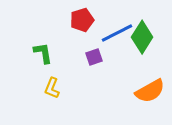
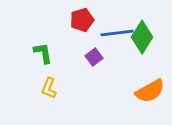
blue line: rotated 20 degrees clockwise
purple square: rotated 18 degrees counterclockwise
yellow L-shape: moved 3 px left
